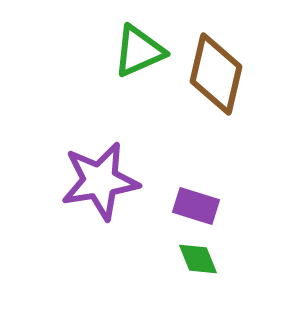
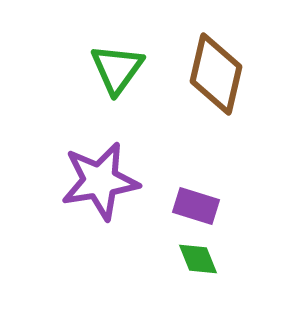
green triangle: moved 22 px left, 18 px down; rotated 30 degrees counterclockwise
